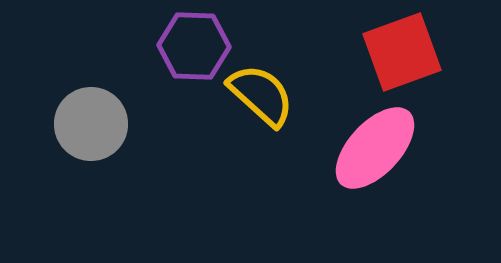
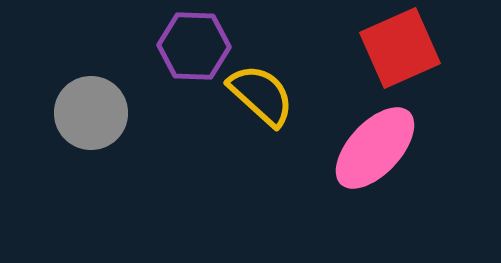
red square: moved 2 px left, 4 px up; rotated 4 degrees counterclockwise
gray circle: moved 11 px up
